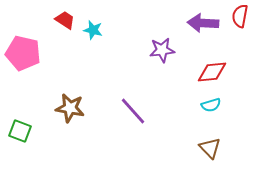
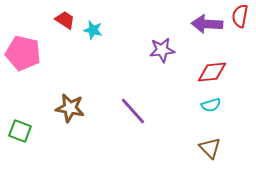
purple arrow: moved 4 px right, 1 px down
